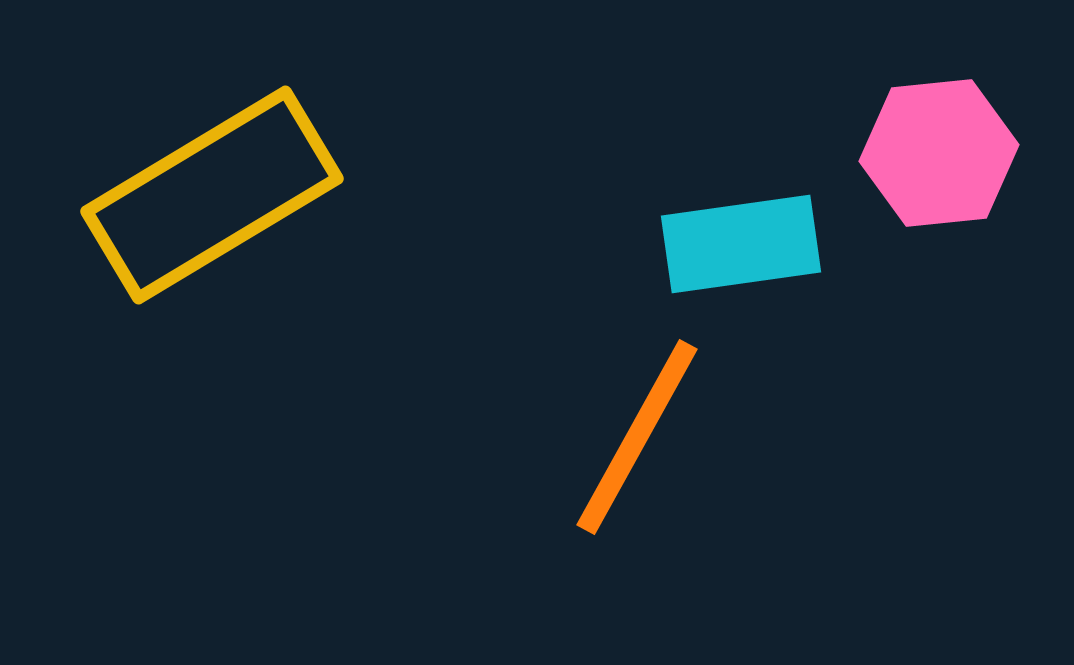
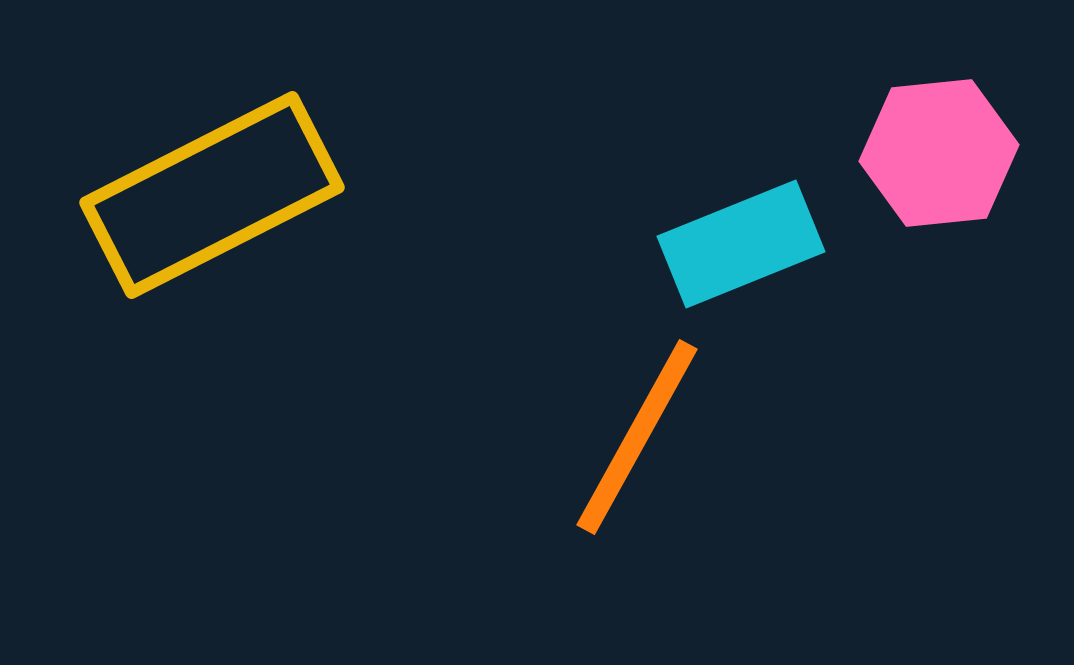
yellow rectangle: rotated 4 degrees clockwise
cyan rectangle: rotated 14 degrees counterclockwise
